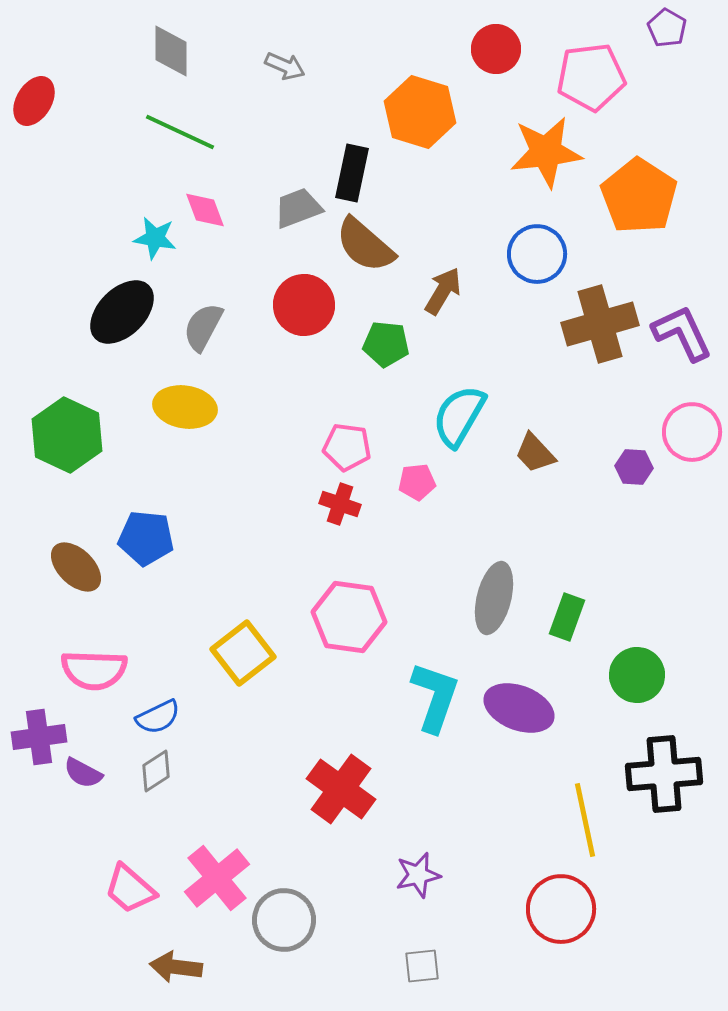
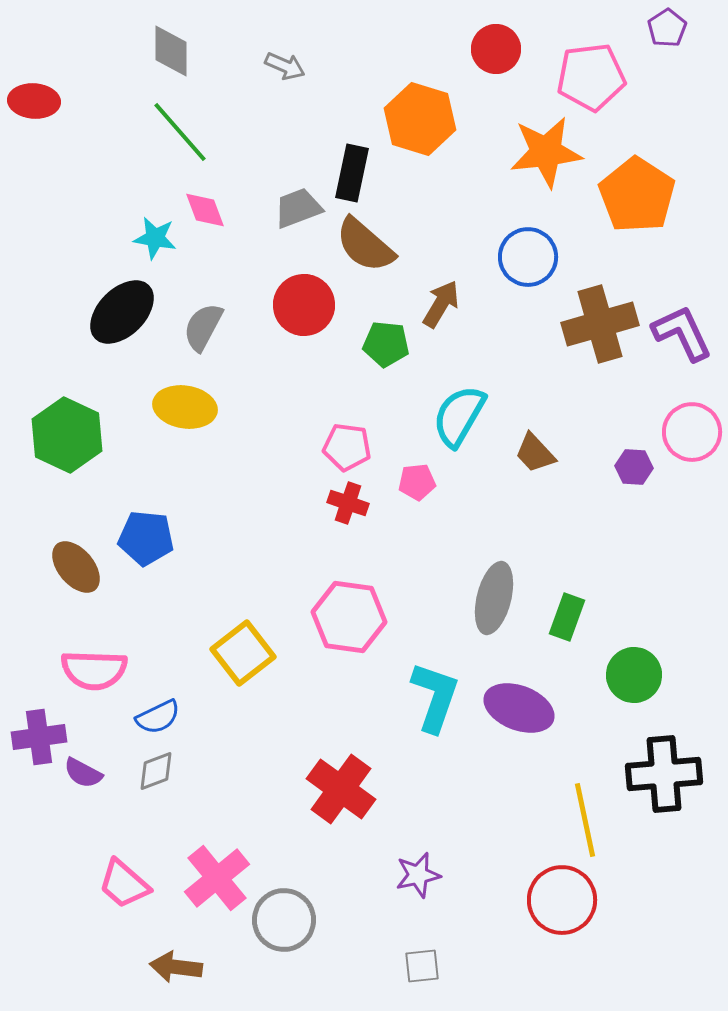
purple pentagon at (667, 28): rotated 9 degrees clockwise
red ellipse at (34, 101): rotated 63 degrees clockwise
orange hexagon at (420, 112): moved 7 px down
green line at (180, 132): rotated 24 degrees clockwise
orange pentagon at (639, 196): moved 2 px left, 1 px up
blue circle at (537, 254): moved 9 px left, 3 px down
brown arrow at (443, 291): moved 2 px left, 13 px down
red cross at (340, 504): moved 8 px right, 1 px up
brown ellipse at (76, 567): rotated 6 degrees clockwise
green circle at (637, 675): moved 3 px left
gray diamond at (156, 771): rotated 12 degrees clockwise
pink trapezoid at (130, 889): moved 6 px left, 5 px up
red circle at (561, 909): moved 1 px right, 9 px up
